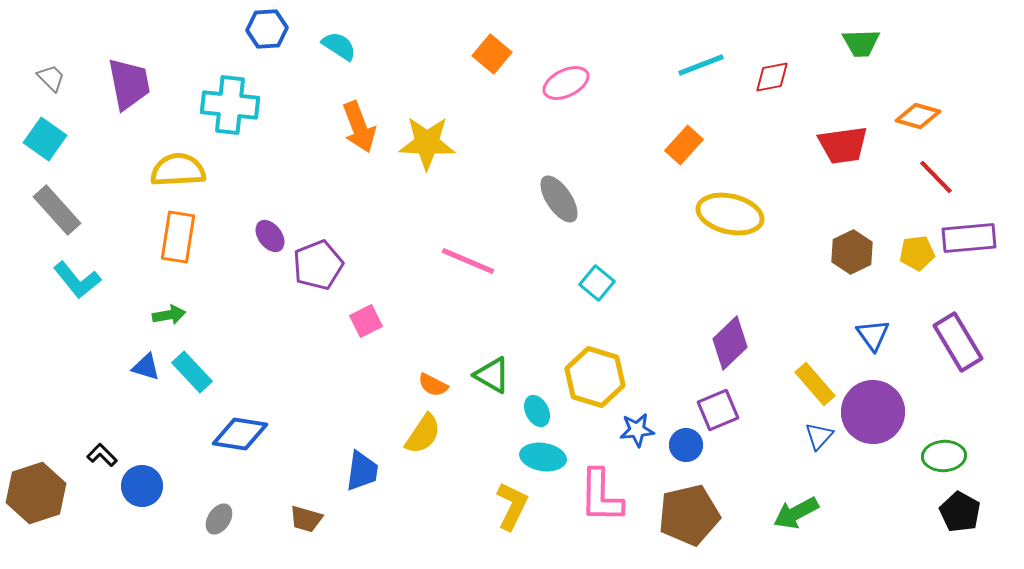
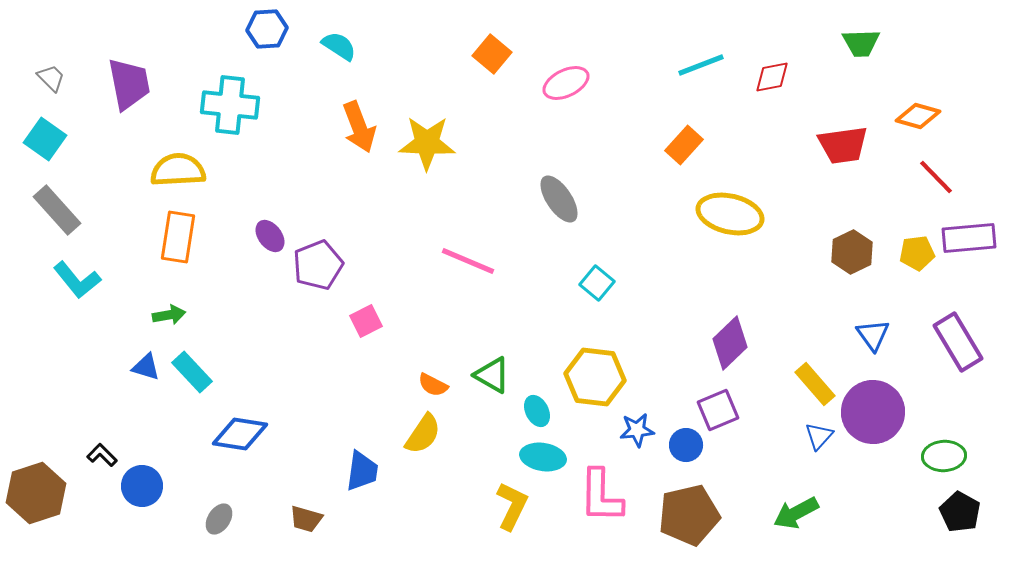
yellow hexagon at (595, 377): rotated 10 degrees counterclockwise
